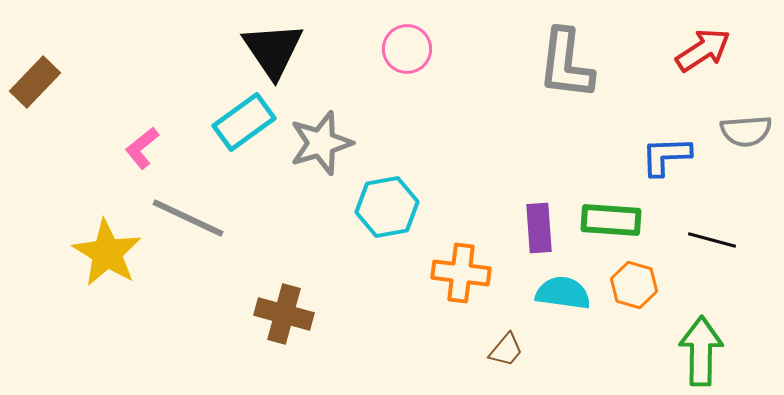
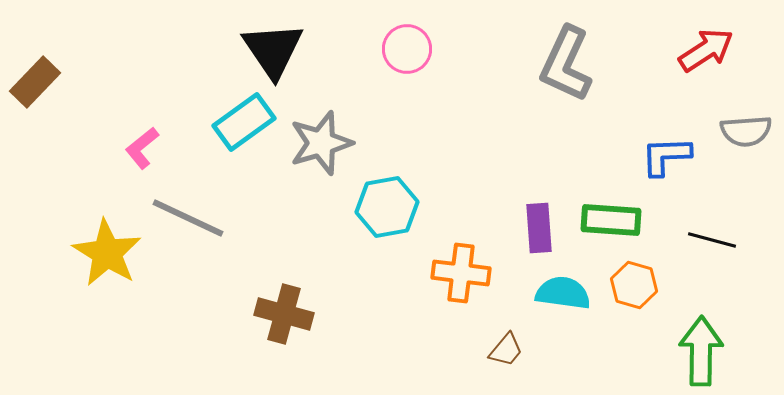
red arrow: moved 3 px right
gray L-shape: rotated 18 degrees clockwise
